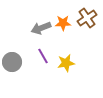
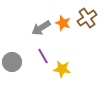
orange star: rotated 21 degrees clockwise
gray arrow: rotated 12 degrees counterclockwise
yellow star: moved 4 px left, 6 px down; rotated 18 degrees clockwise
